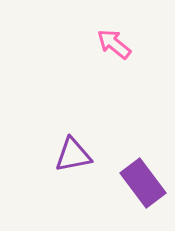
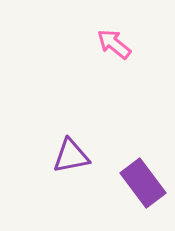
purple triangle: moved 2 px left, 1 px down
